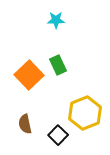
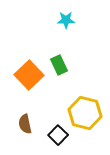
cyan star: moved 10 px right
green rectangle: moved 1 px right
yellow hexagon: rotated 24 degrees counterclockwise
